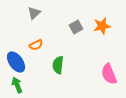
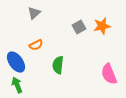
gray square: moved 3 px right
